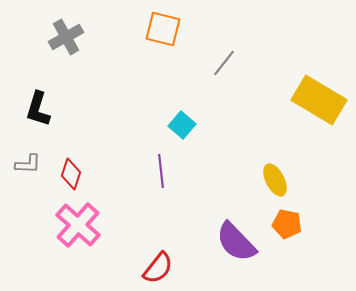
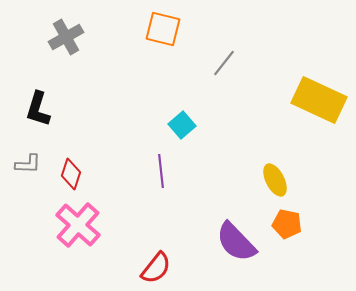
yellow rectangle: rotated 6 degrees counterclockwise
cyan square: rotated 8 degrees clockwise
red semicircle: moved 2 px left
